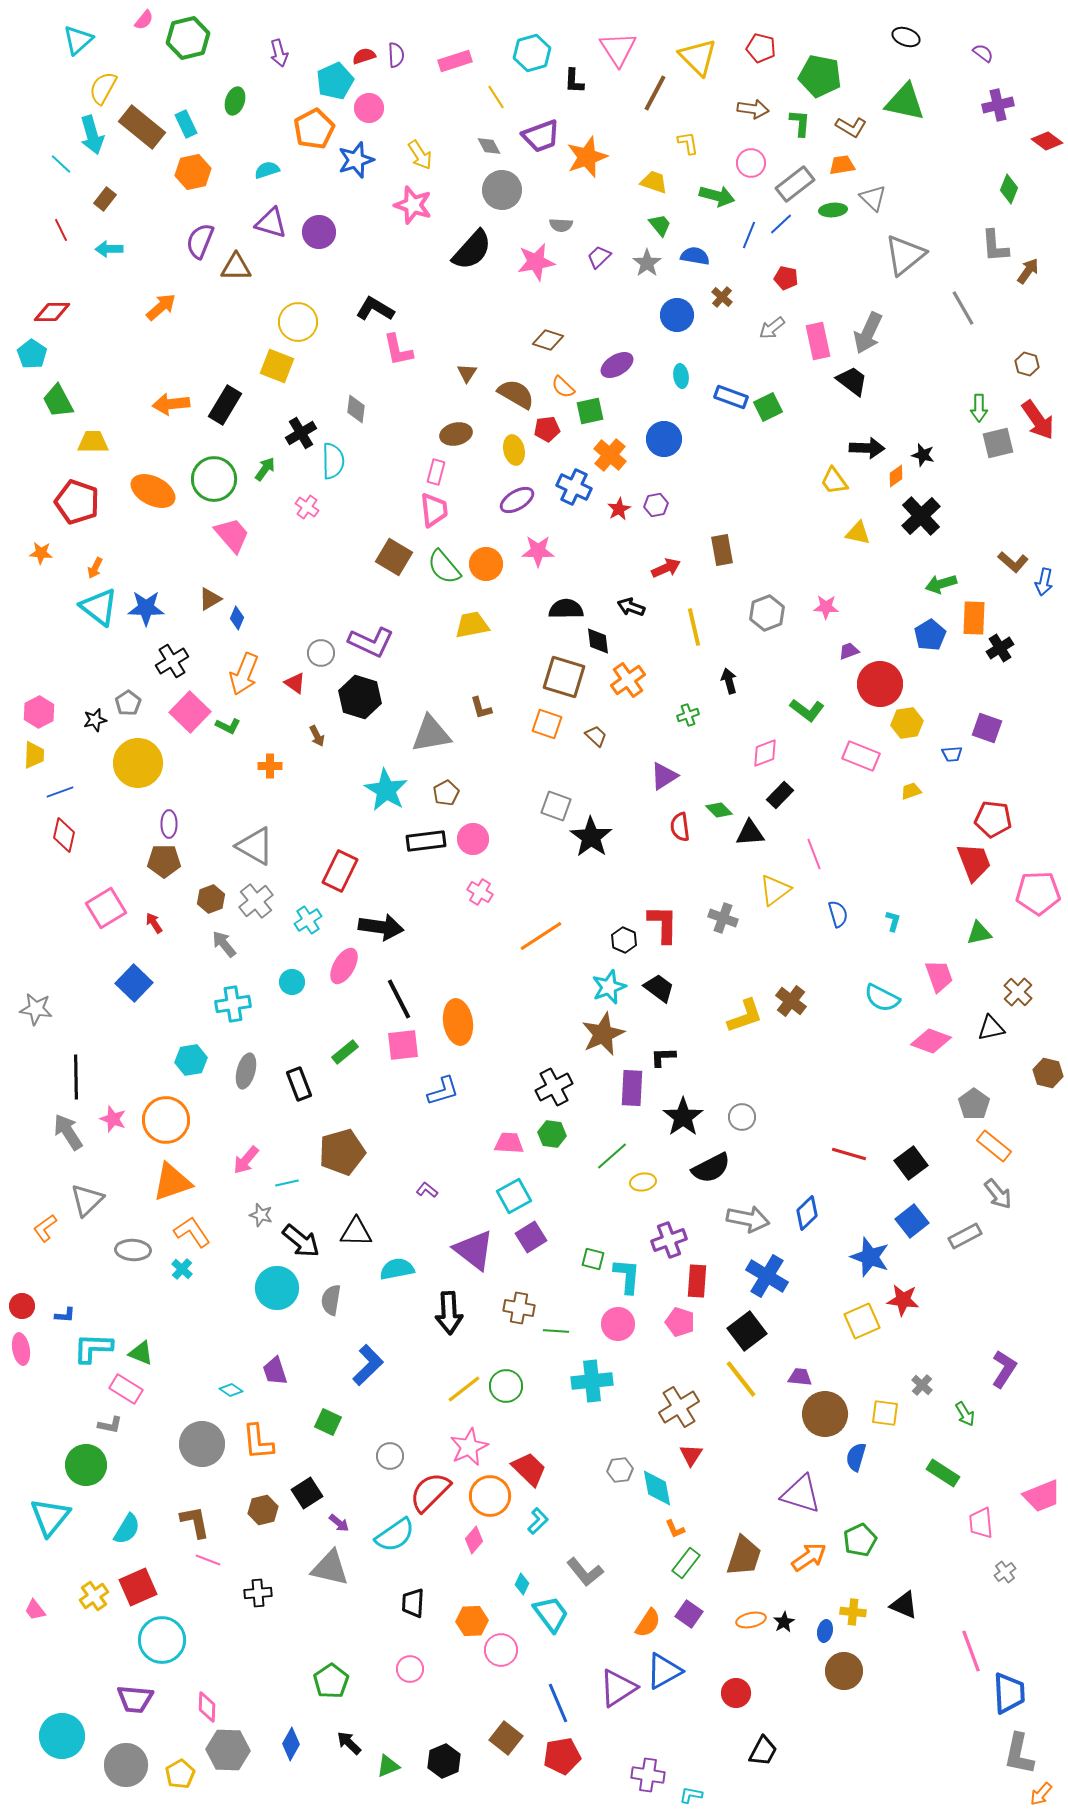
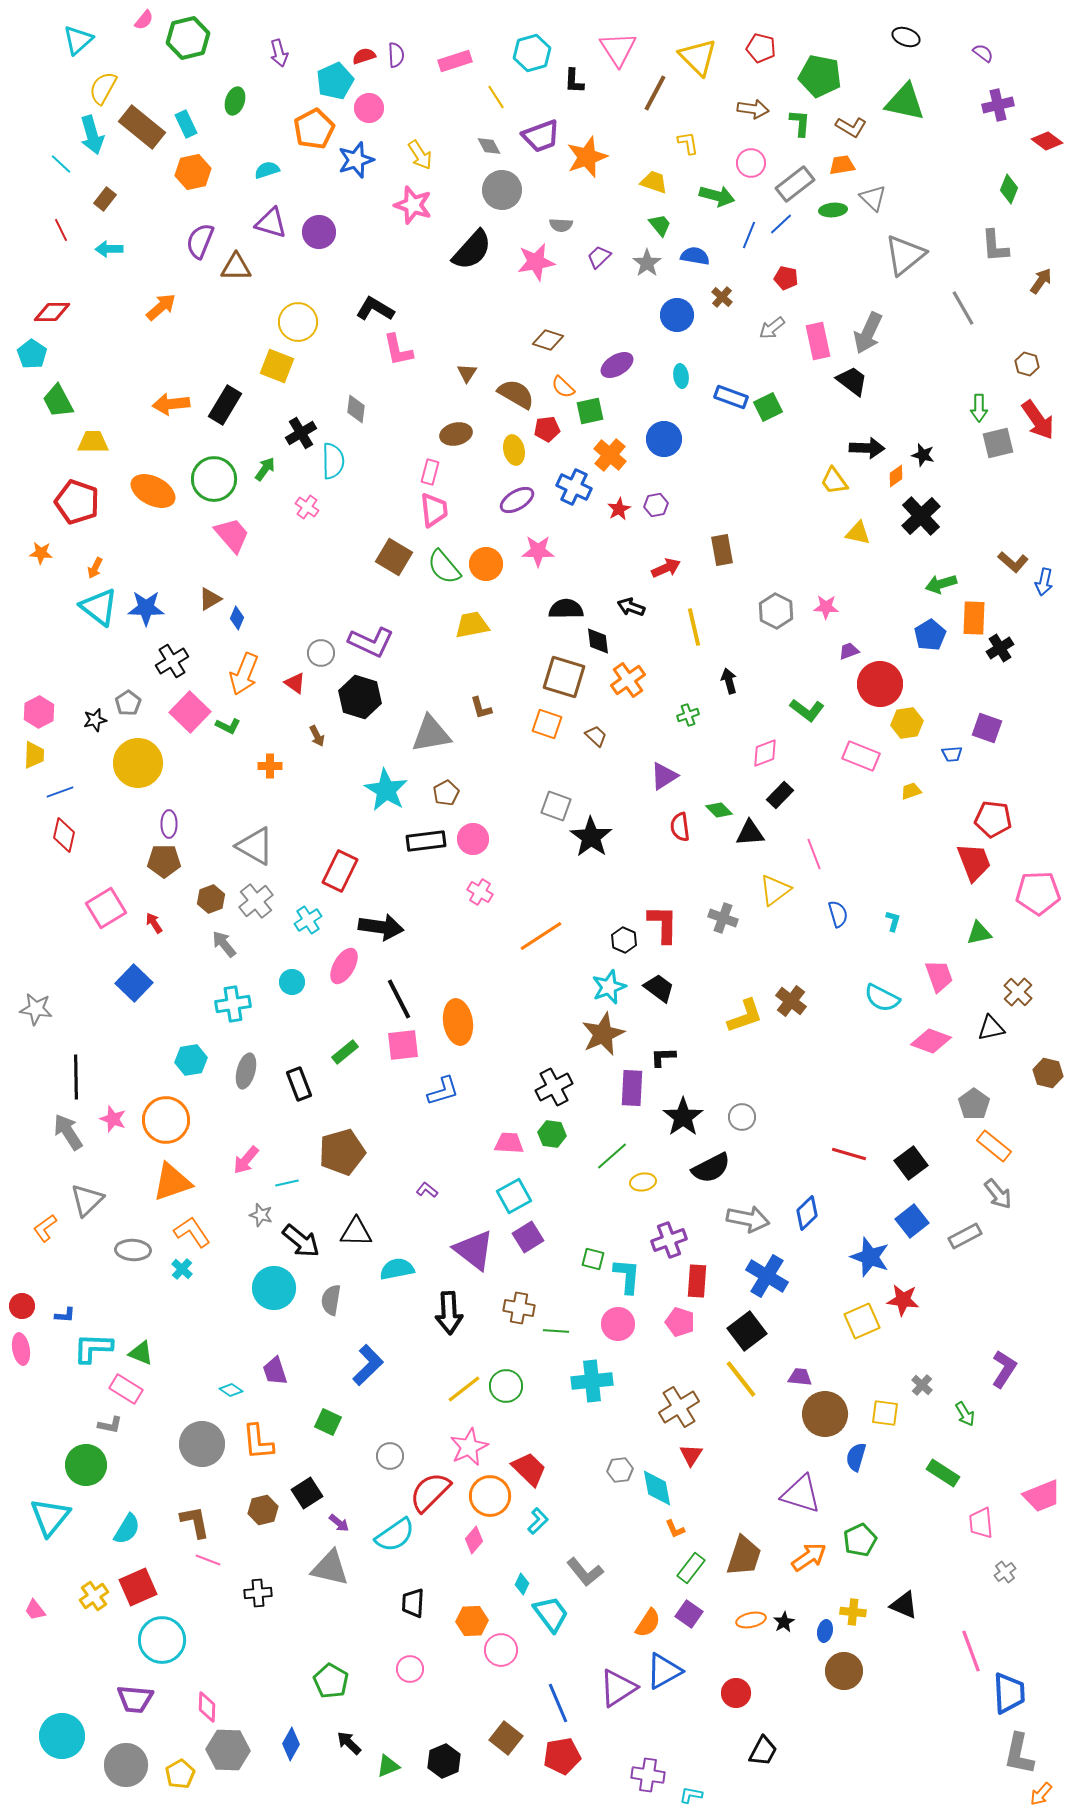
brown arrow at (1028, 271): moved 13 px right, 10 px down
pink rectangle at (436, 472): moved 6 px left
gray hexagon at (767, 613): moved 9 px right, 2 px up; rotated 12 degrees counterclockwise
purple square at (531, 1237): moved 3 px left
cyan circle at (277, 1288): moved 3 px left
green rectangle at (686, 1563): moved 5 px right, 5 px down
green pentagon at (331, 1681): rotated 8 degrees counterclockwise
